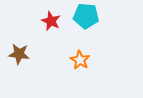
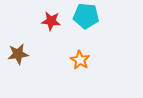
red star: rotated 18 degrees counterclockwise
brown star: moved 1 px left; rotated 15 degrees counterclockwise
